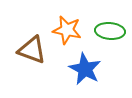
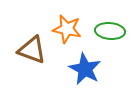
orange star: moved 1 px up
